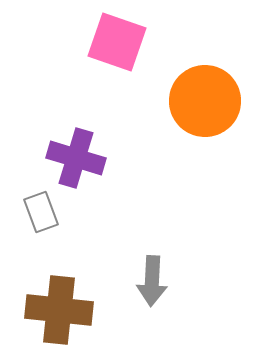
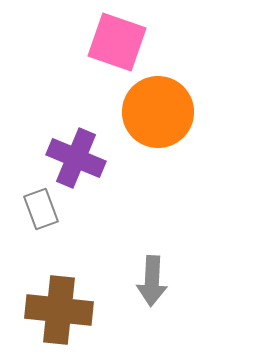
orange circle: moved 47 px left, 11 px down
purple cross: rotated 6 degrees clockwise
gray rectangle: moved 3 px up
